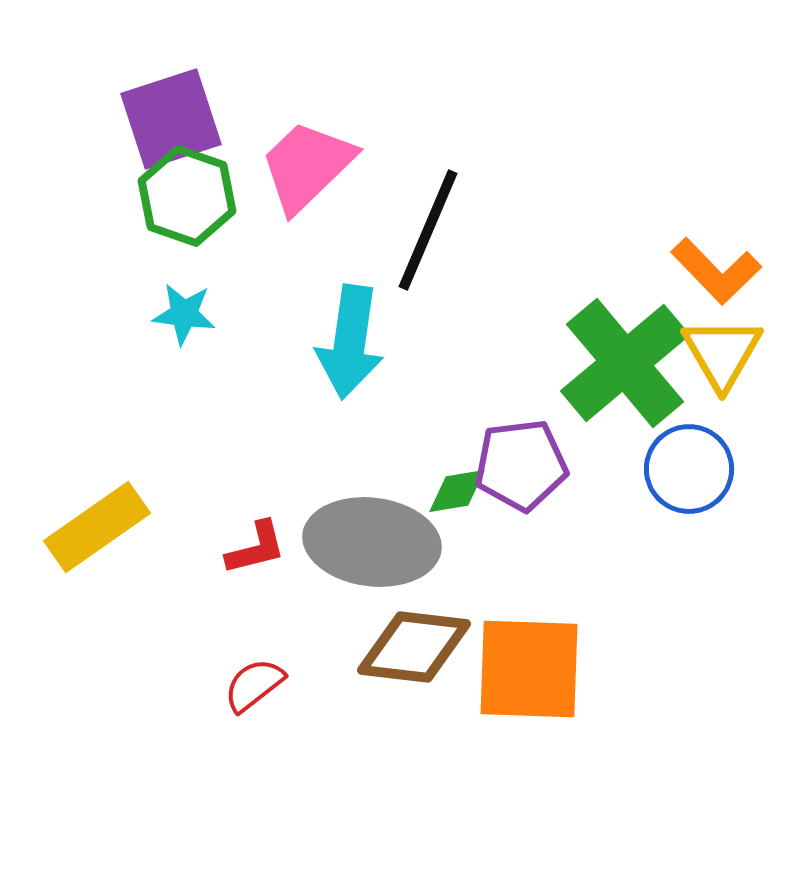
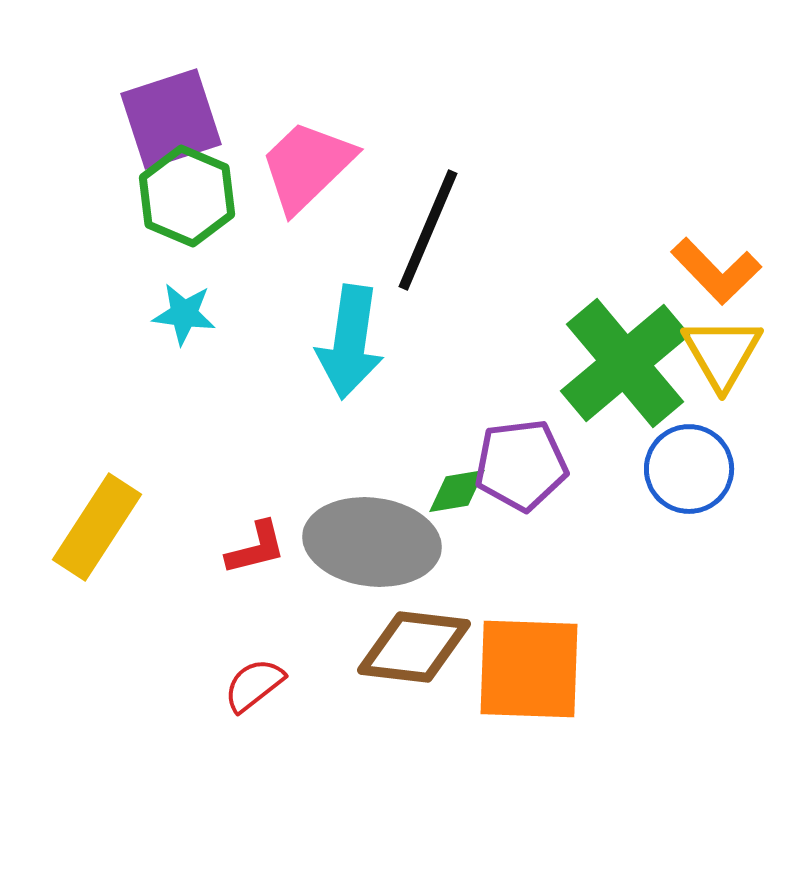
green hexagon: rotated 4 degrees clockwise
yellow rectangle: rotated 22 degrees counterclockwise
